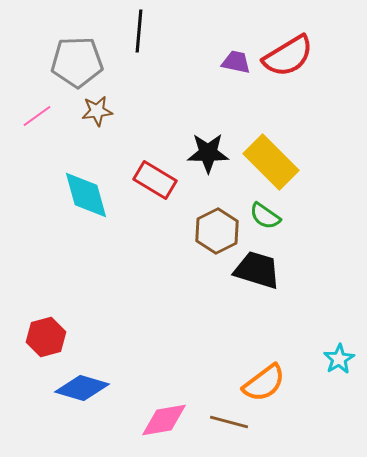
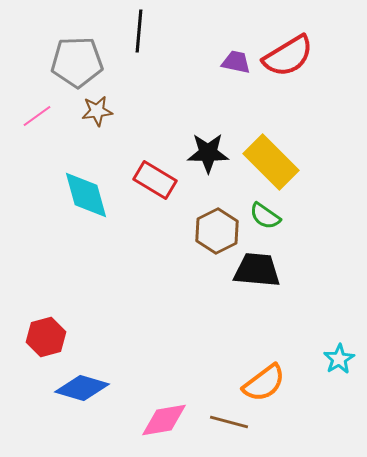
black trapezoid: rotated 12 degrees counterclockwise
